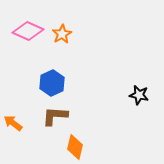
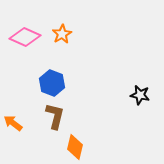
pink diamond: moved 3 px left, 6 px down
blue hexagon: rotated 15 degrees counterclockwise
black star: moved 1 px right
brown L-shape: rotated 100 degrees clockwise
